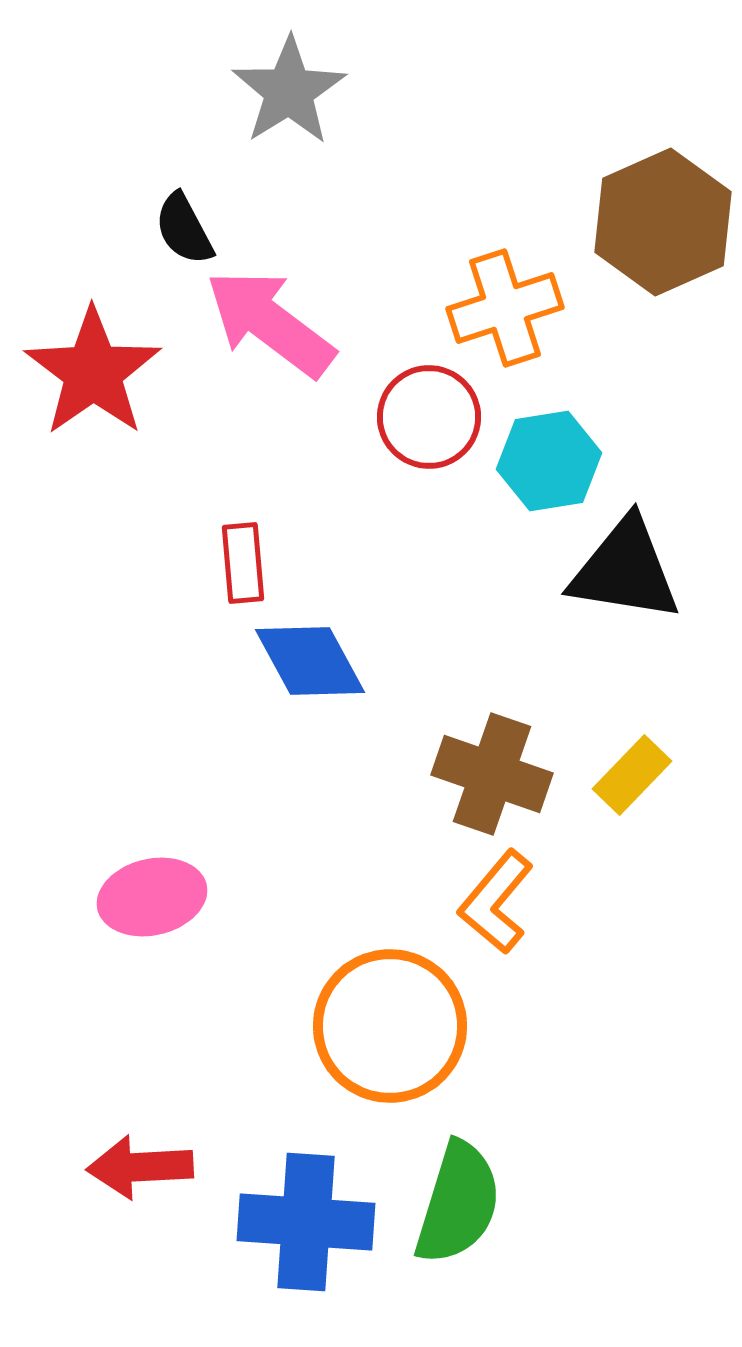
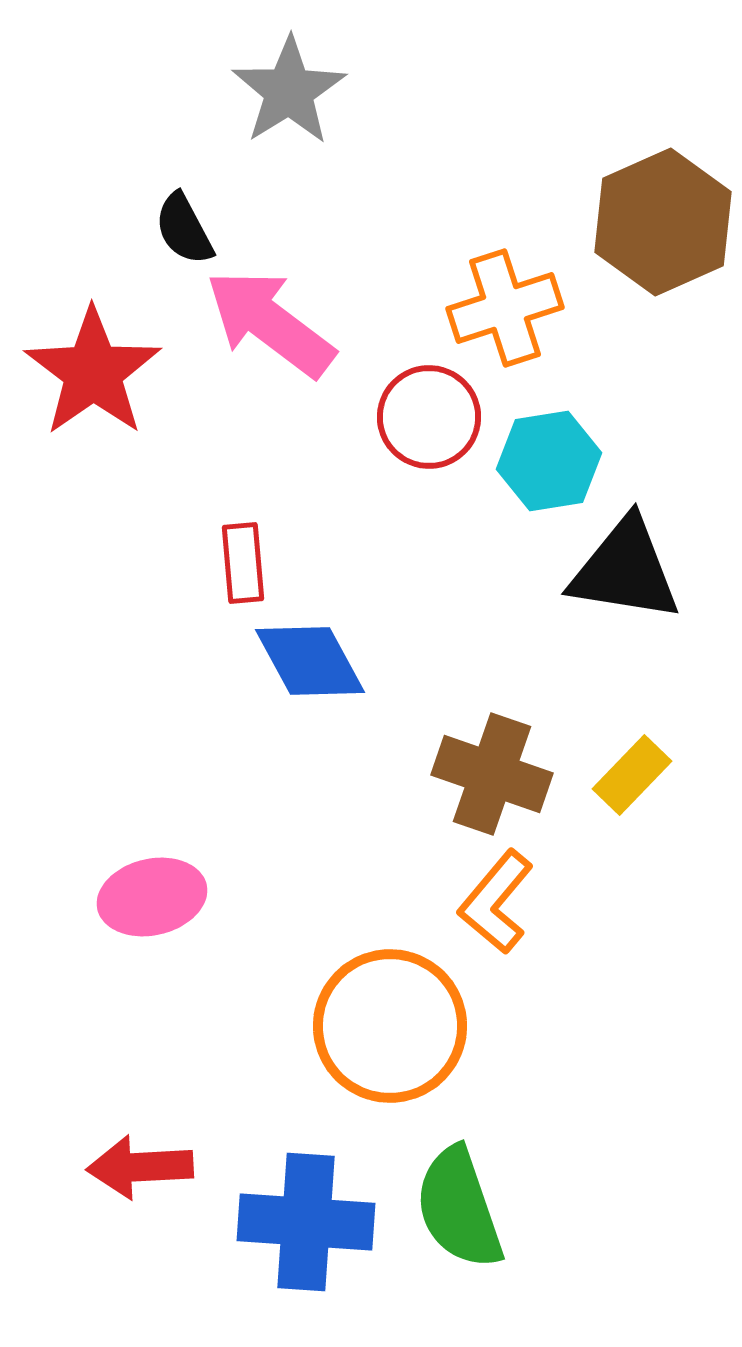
green semicircle: moved 1 px right, 5 px down; rotated 144 degrees clockwise
